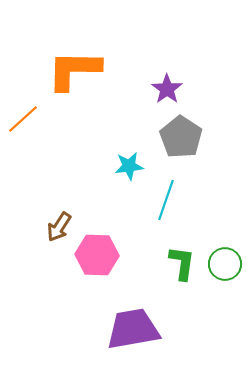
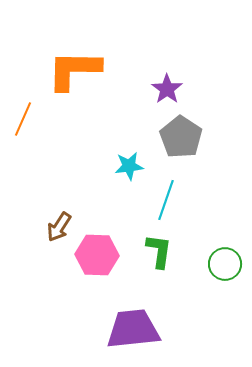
orange line: rotated 24 degrees counterclockwise
green L-shape: moved 23 px left, 12 px up
purple trapezoid: rotated 4 degrees clockwise
